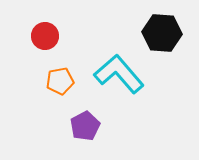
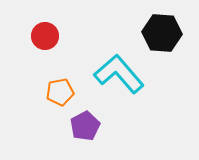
orange pentagon: moved 11 px down
